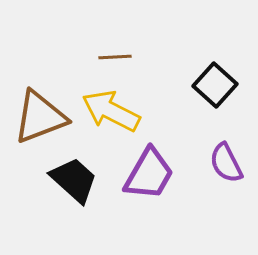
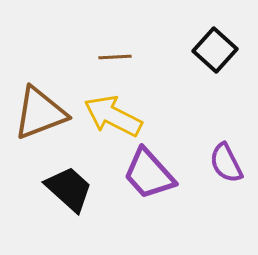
black square: moved 35 px up
yellow arrow: moved 2 px right, 5 px down
brown triangle: moved 4 px up
purple trapezoid: rotated 108 degrees clockwise
black trapezoid: moved 5 px left, 9 px down
